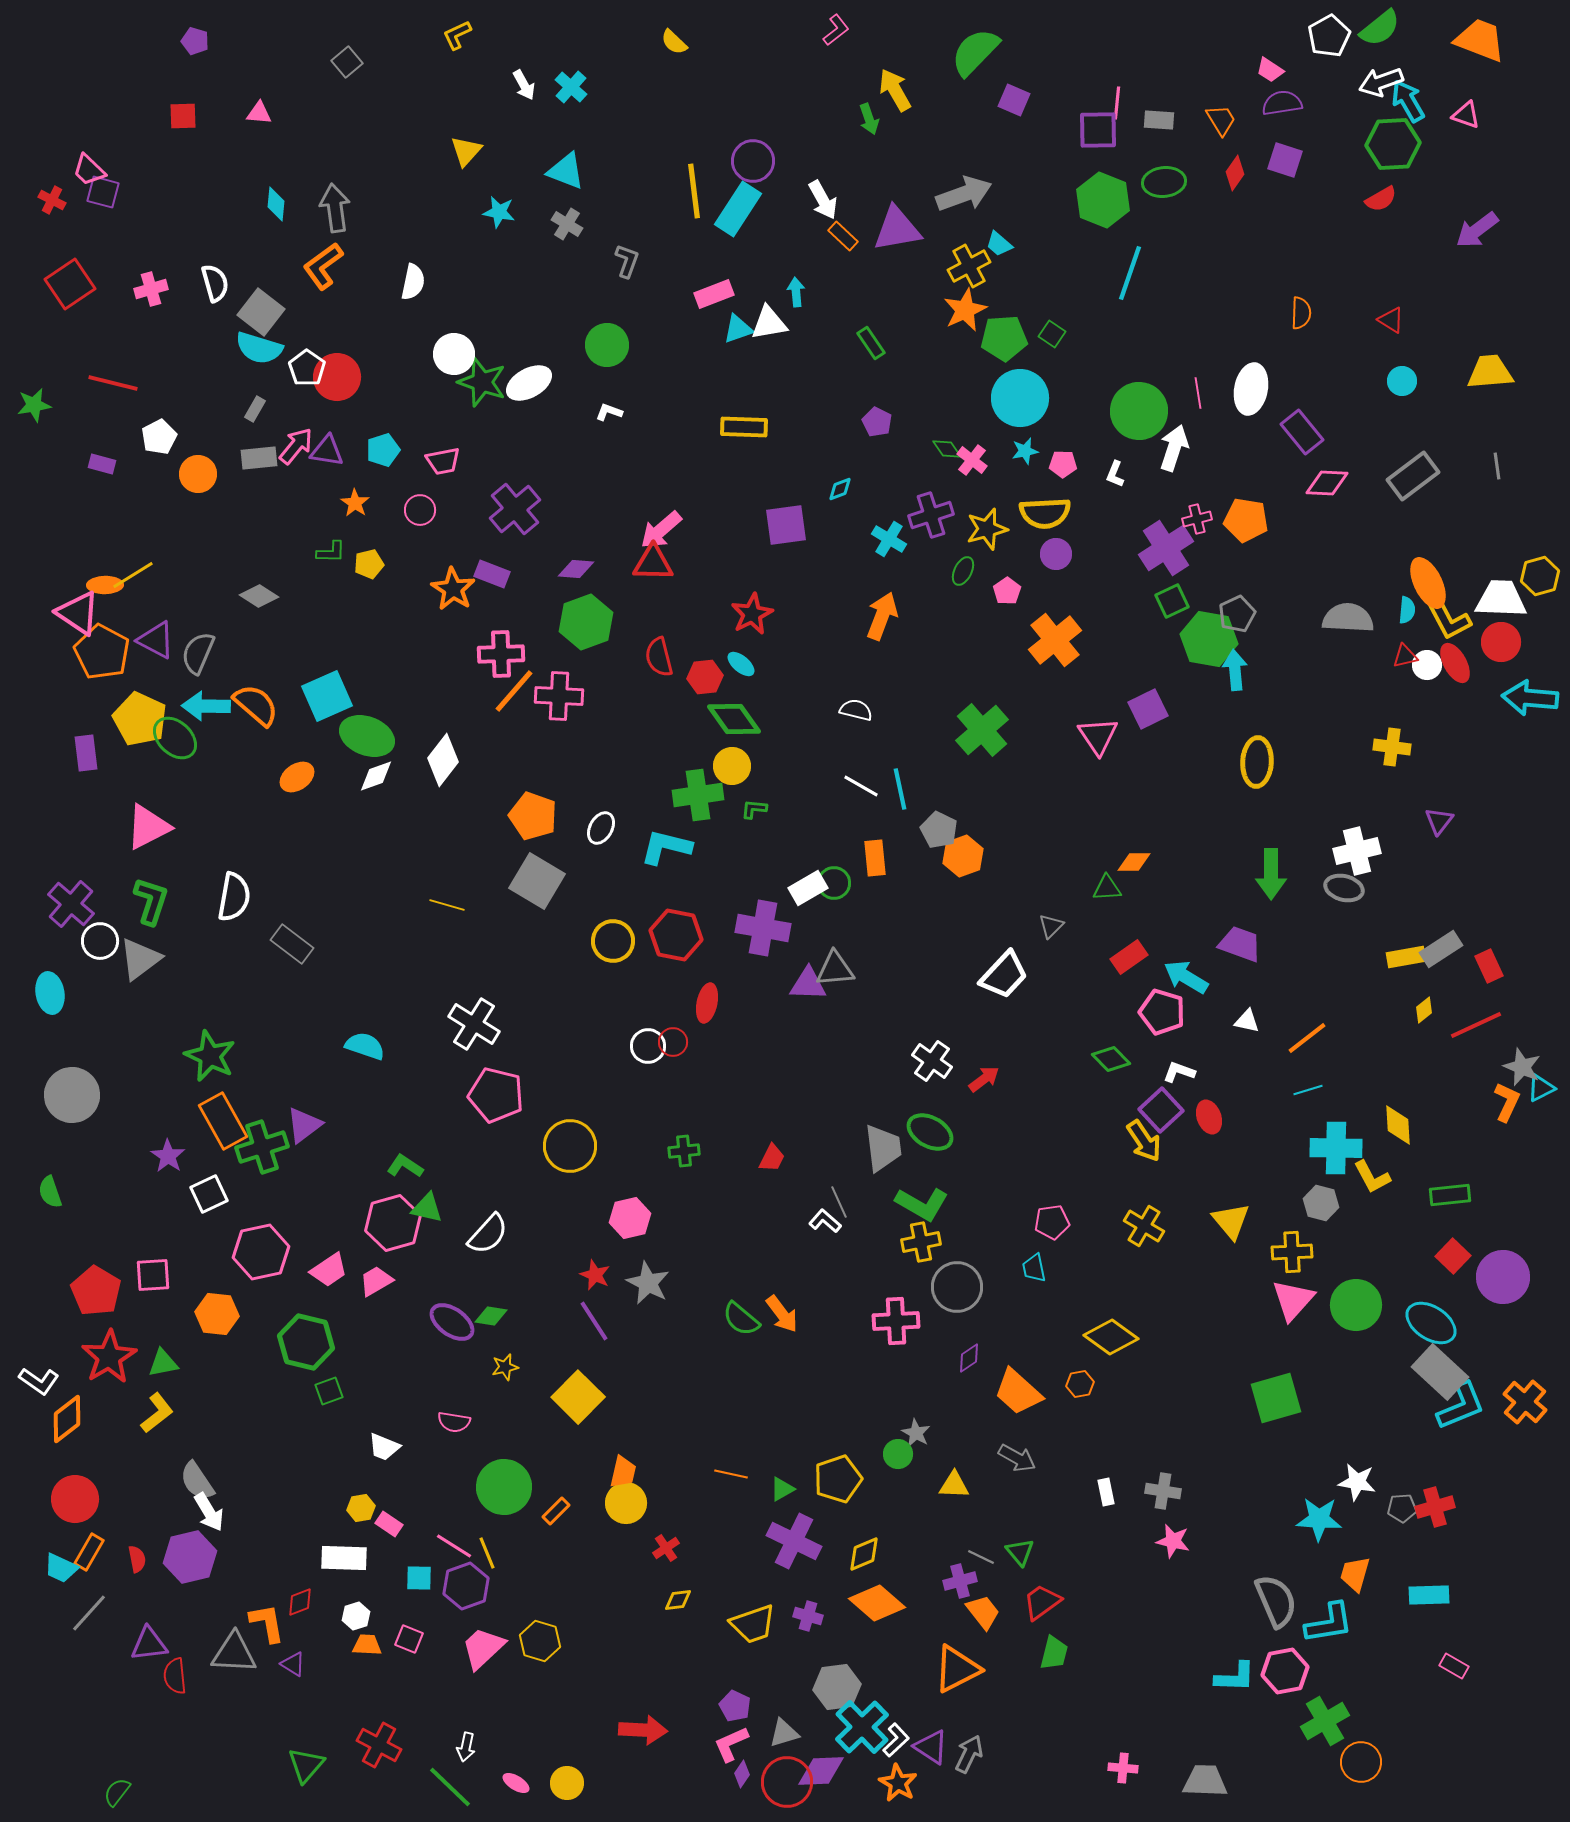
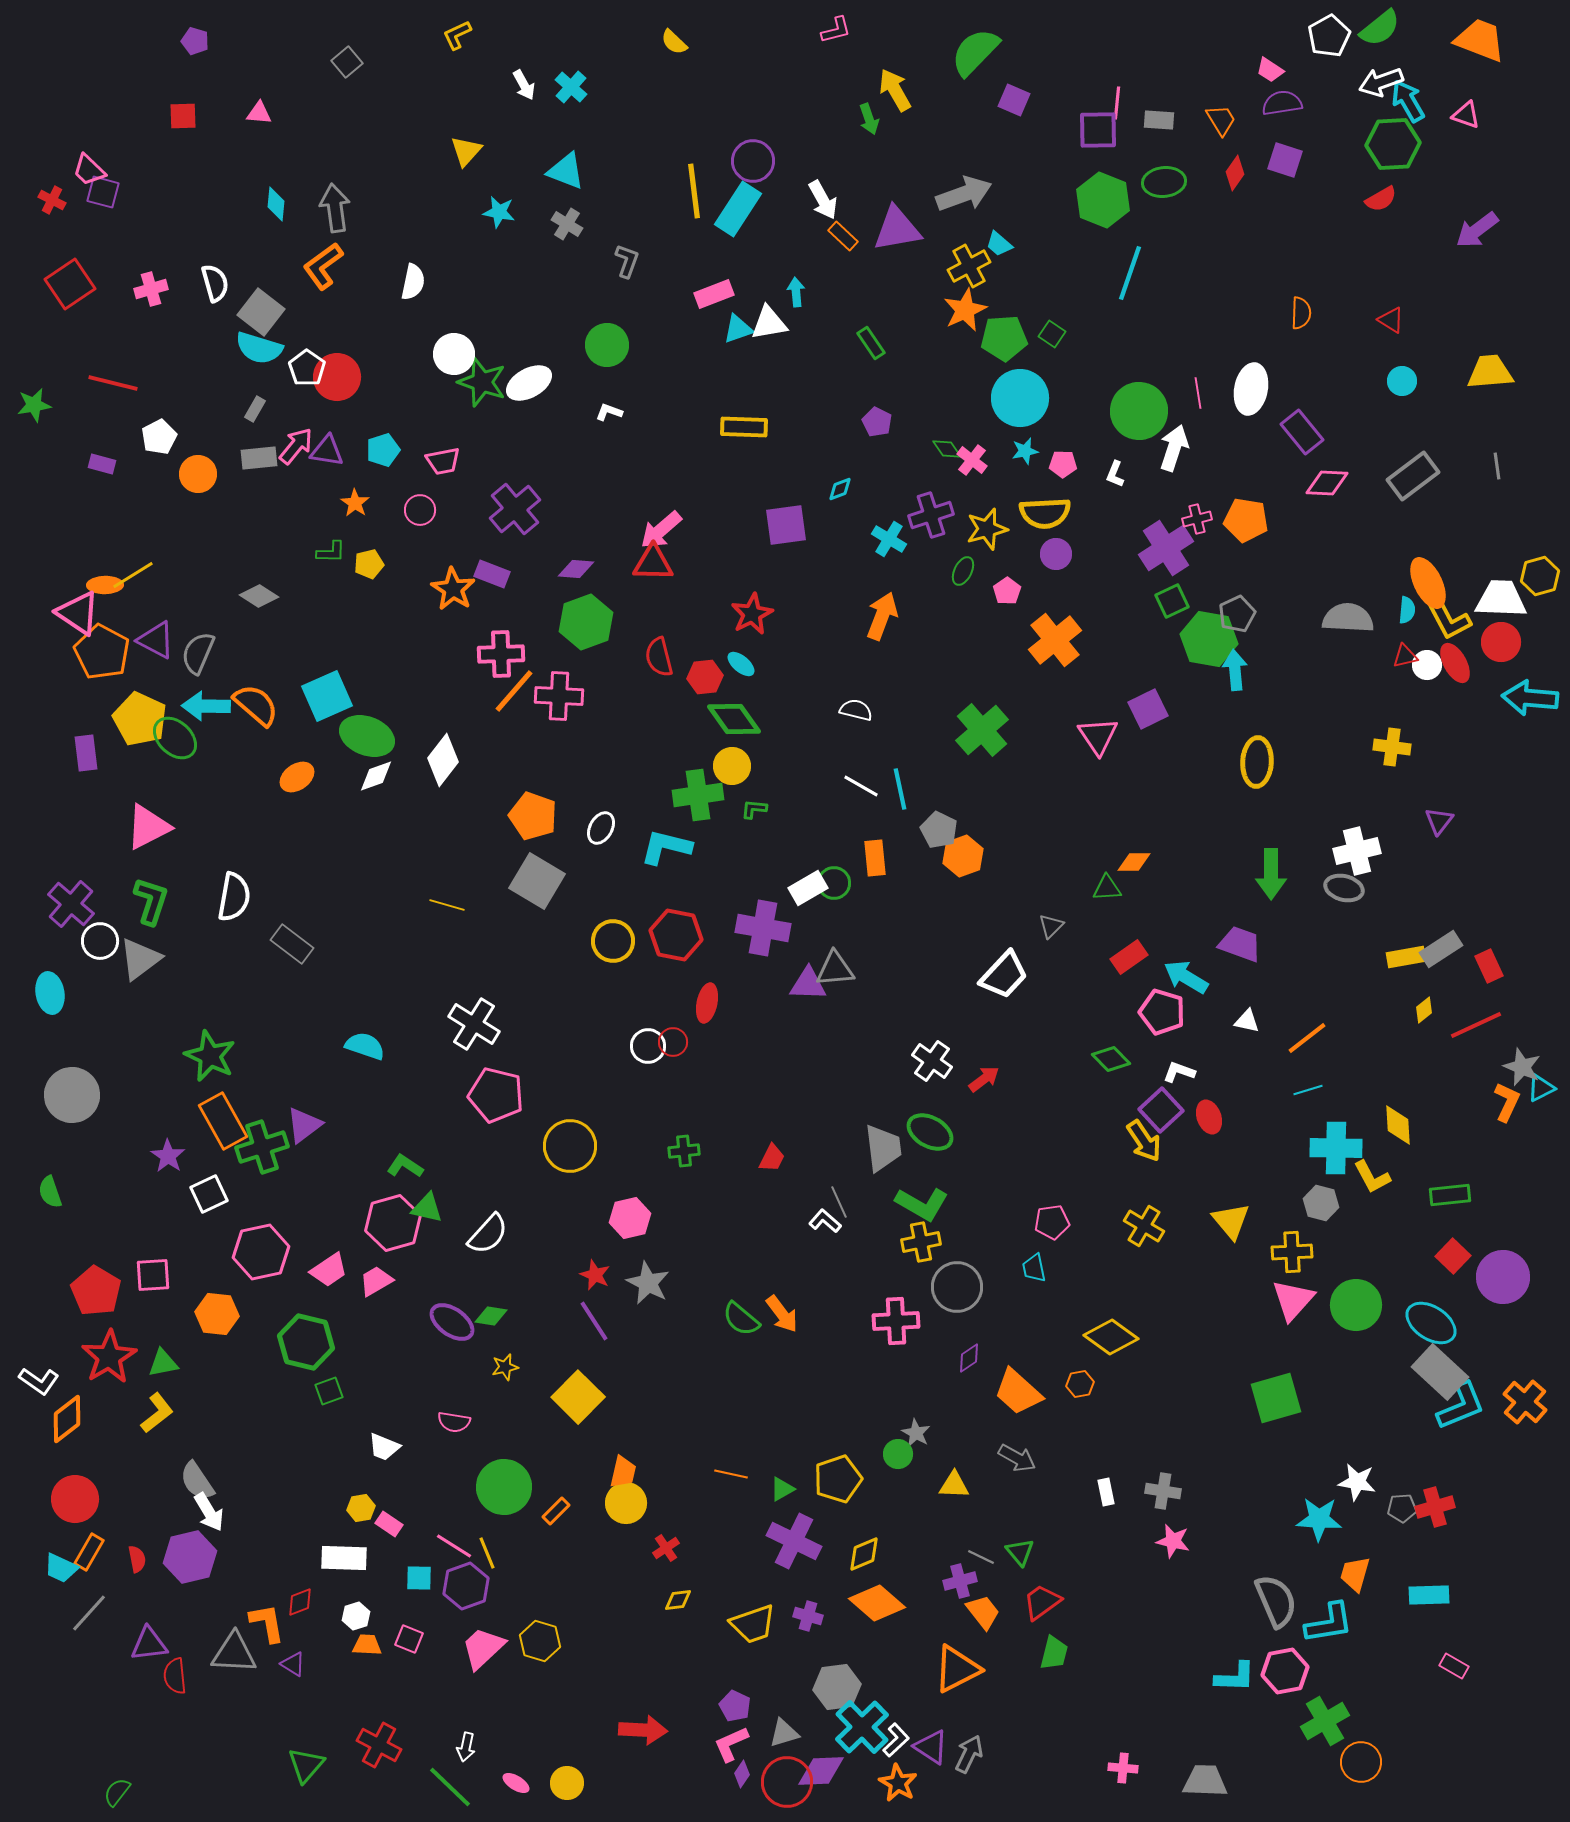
pink L-shape at (836, 30): rotated 24 degrees clockwise
